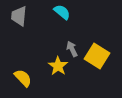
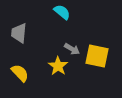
gray trapezoid: moved 17 px down
gray arrow: rotated 147 degrees clockwise
yellow square: rotated 20 degrees counterclockwise
yellow semicircle: moved 3 px left, 5 px up
